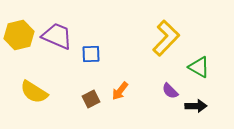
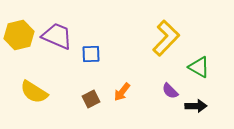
orange arrow: moved 2 px right, 1 px down
